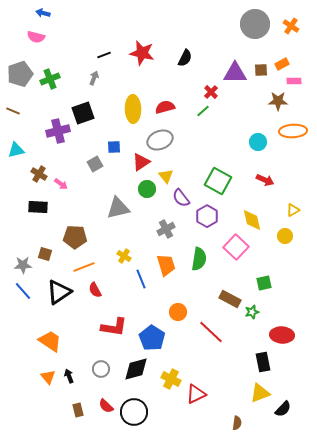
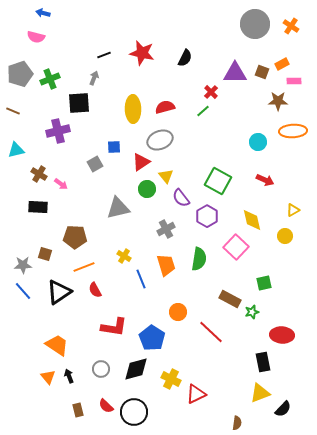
brown square at (261, 70): moved 1 px right, 2 px down; rotated 24 degrees clockwise
black square at (83, 113): moved 4 px left, 10 px up; rotated 15 degrees clockwise
orange trapezoid at (50, 341): moved 7 px right, 4 px down
